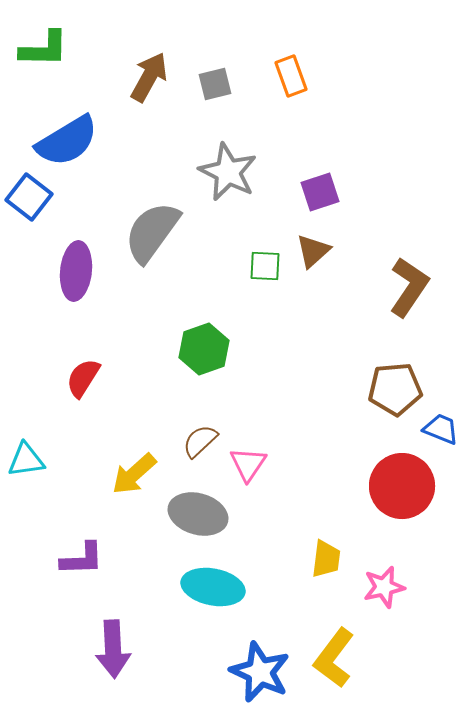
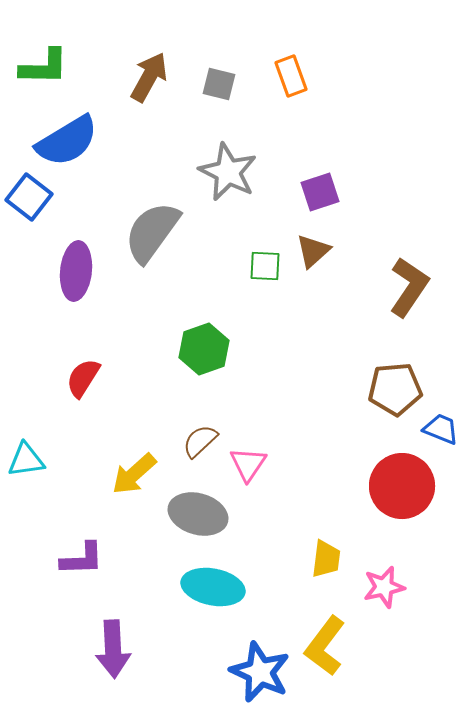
green L-shape: moved 18 px down
gray square: moved 4 px right; rotated 28 degrees clockwise
yellow L-shape: moved 9 px left, 12 px up
